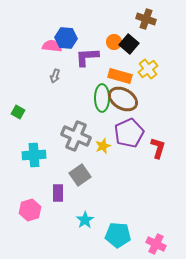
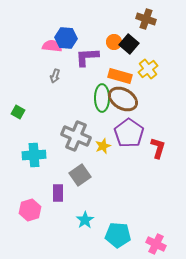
purple pentagon: rotated 12 degrees counterclockwise
